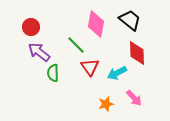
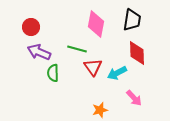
black trapezoid: moved 2 px right; rotated 60 degrees clockwise
green line: moved 1 px right, 4 px down; rotated 30 degrees counterclockwise
purple arrow: rotated 15 degrees counterclockwise
red triangle: moved 3 px right
orange star: moved 6 px left, 6 px down
